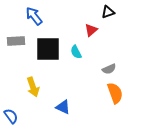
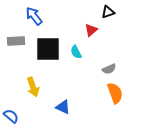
blue semicircle: rotated 14 degrees counterclockwise
